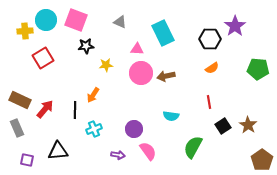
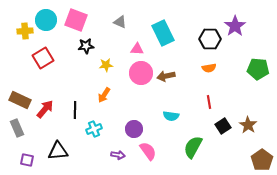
orange semicircle: moved 3 px left; rotated 24 degrees clockwise
orange arrow: moved 11 px right
